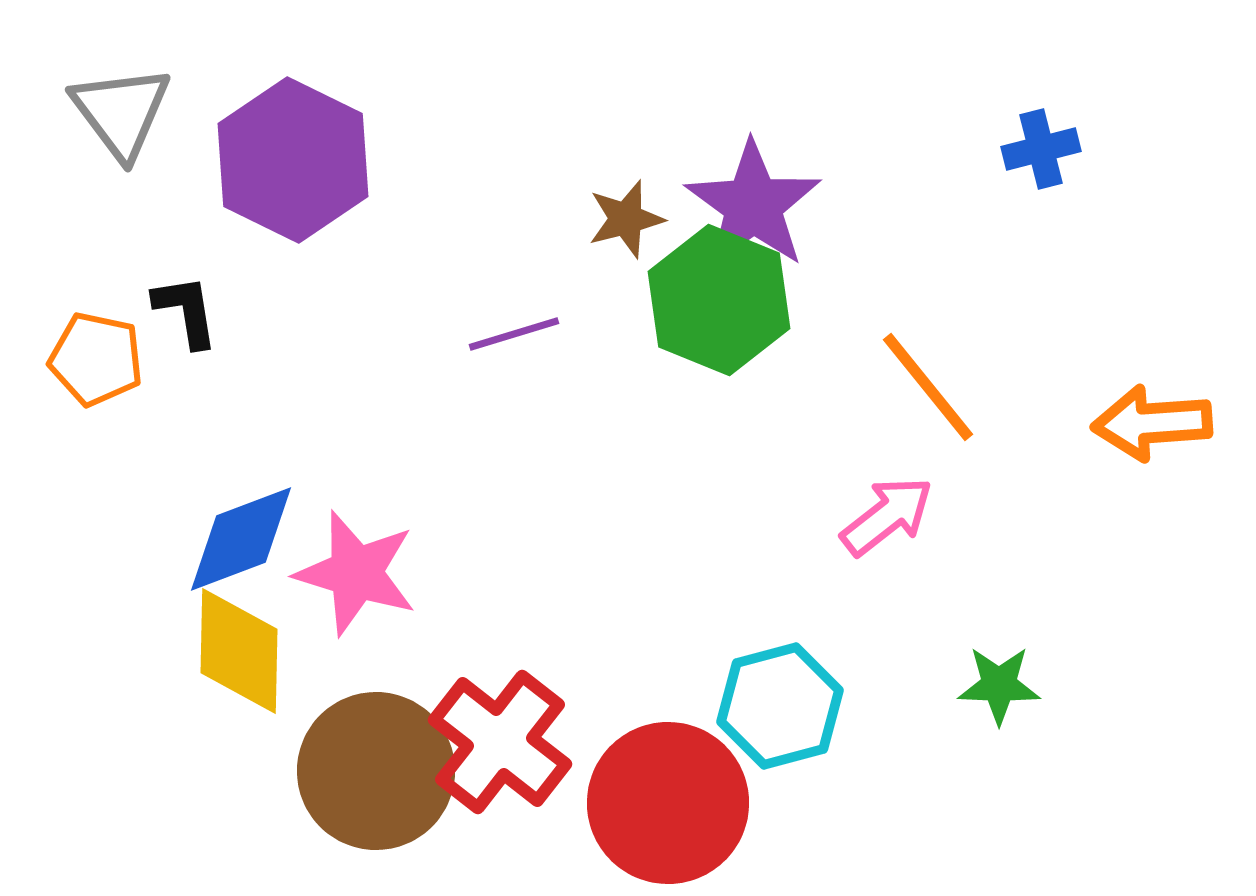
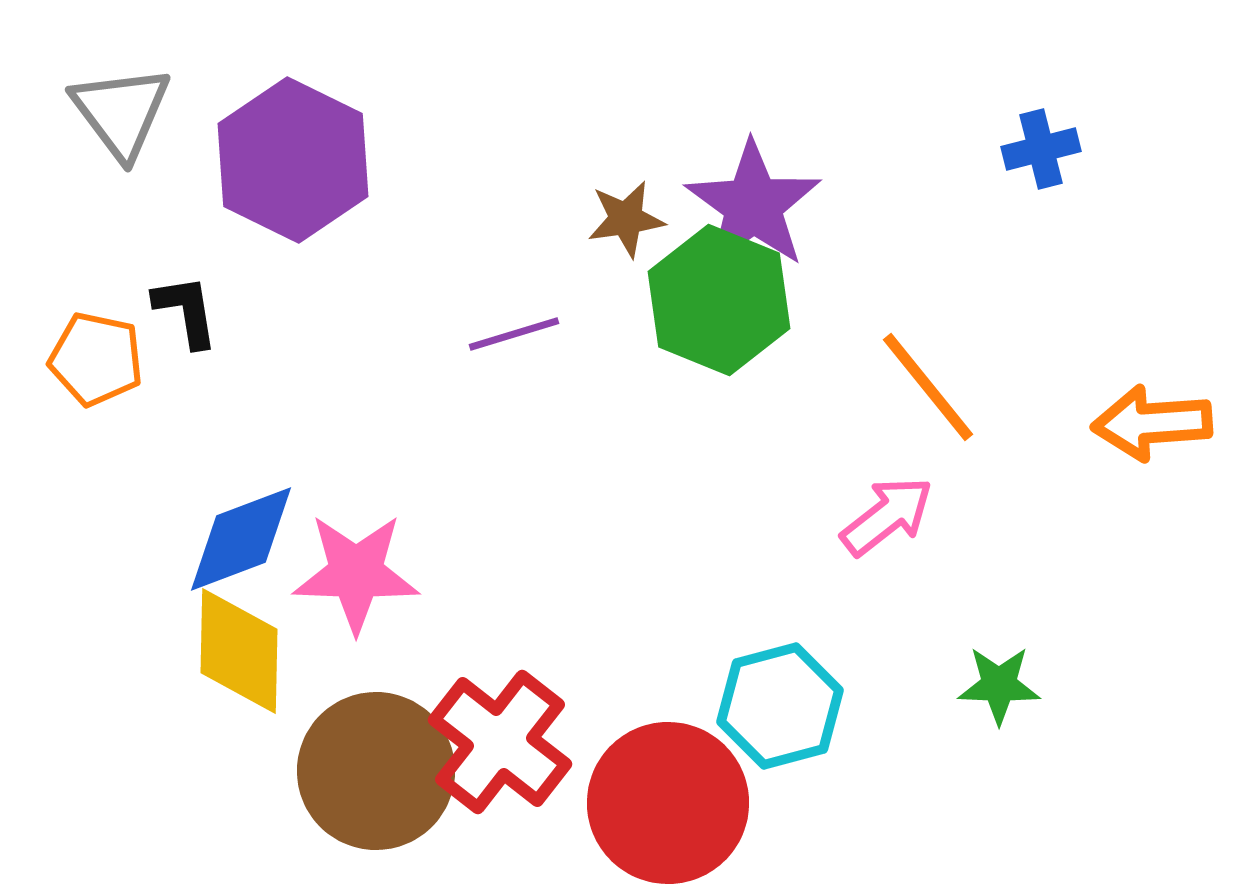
brown star: rotated 6 degrees clockwise
pink star: rotated 15 degrees counterclockwise
